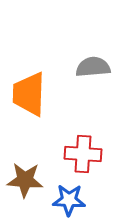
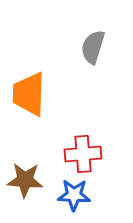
gray semicircle: moved 20 px up; rotated 68 degrees counterclockwise
red cross: rotated 9 degrees counterclockwise
blue star: moved 5 px right, 5 px up
